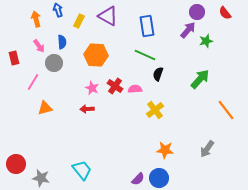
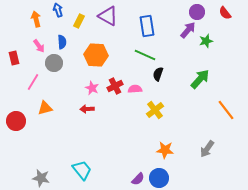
red cross: rotated 28 degrees clockwise
red circle: moved 43 px up
